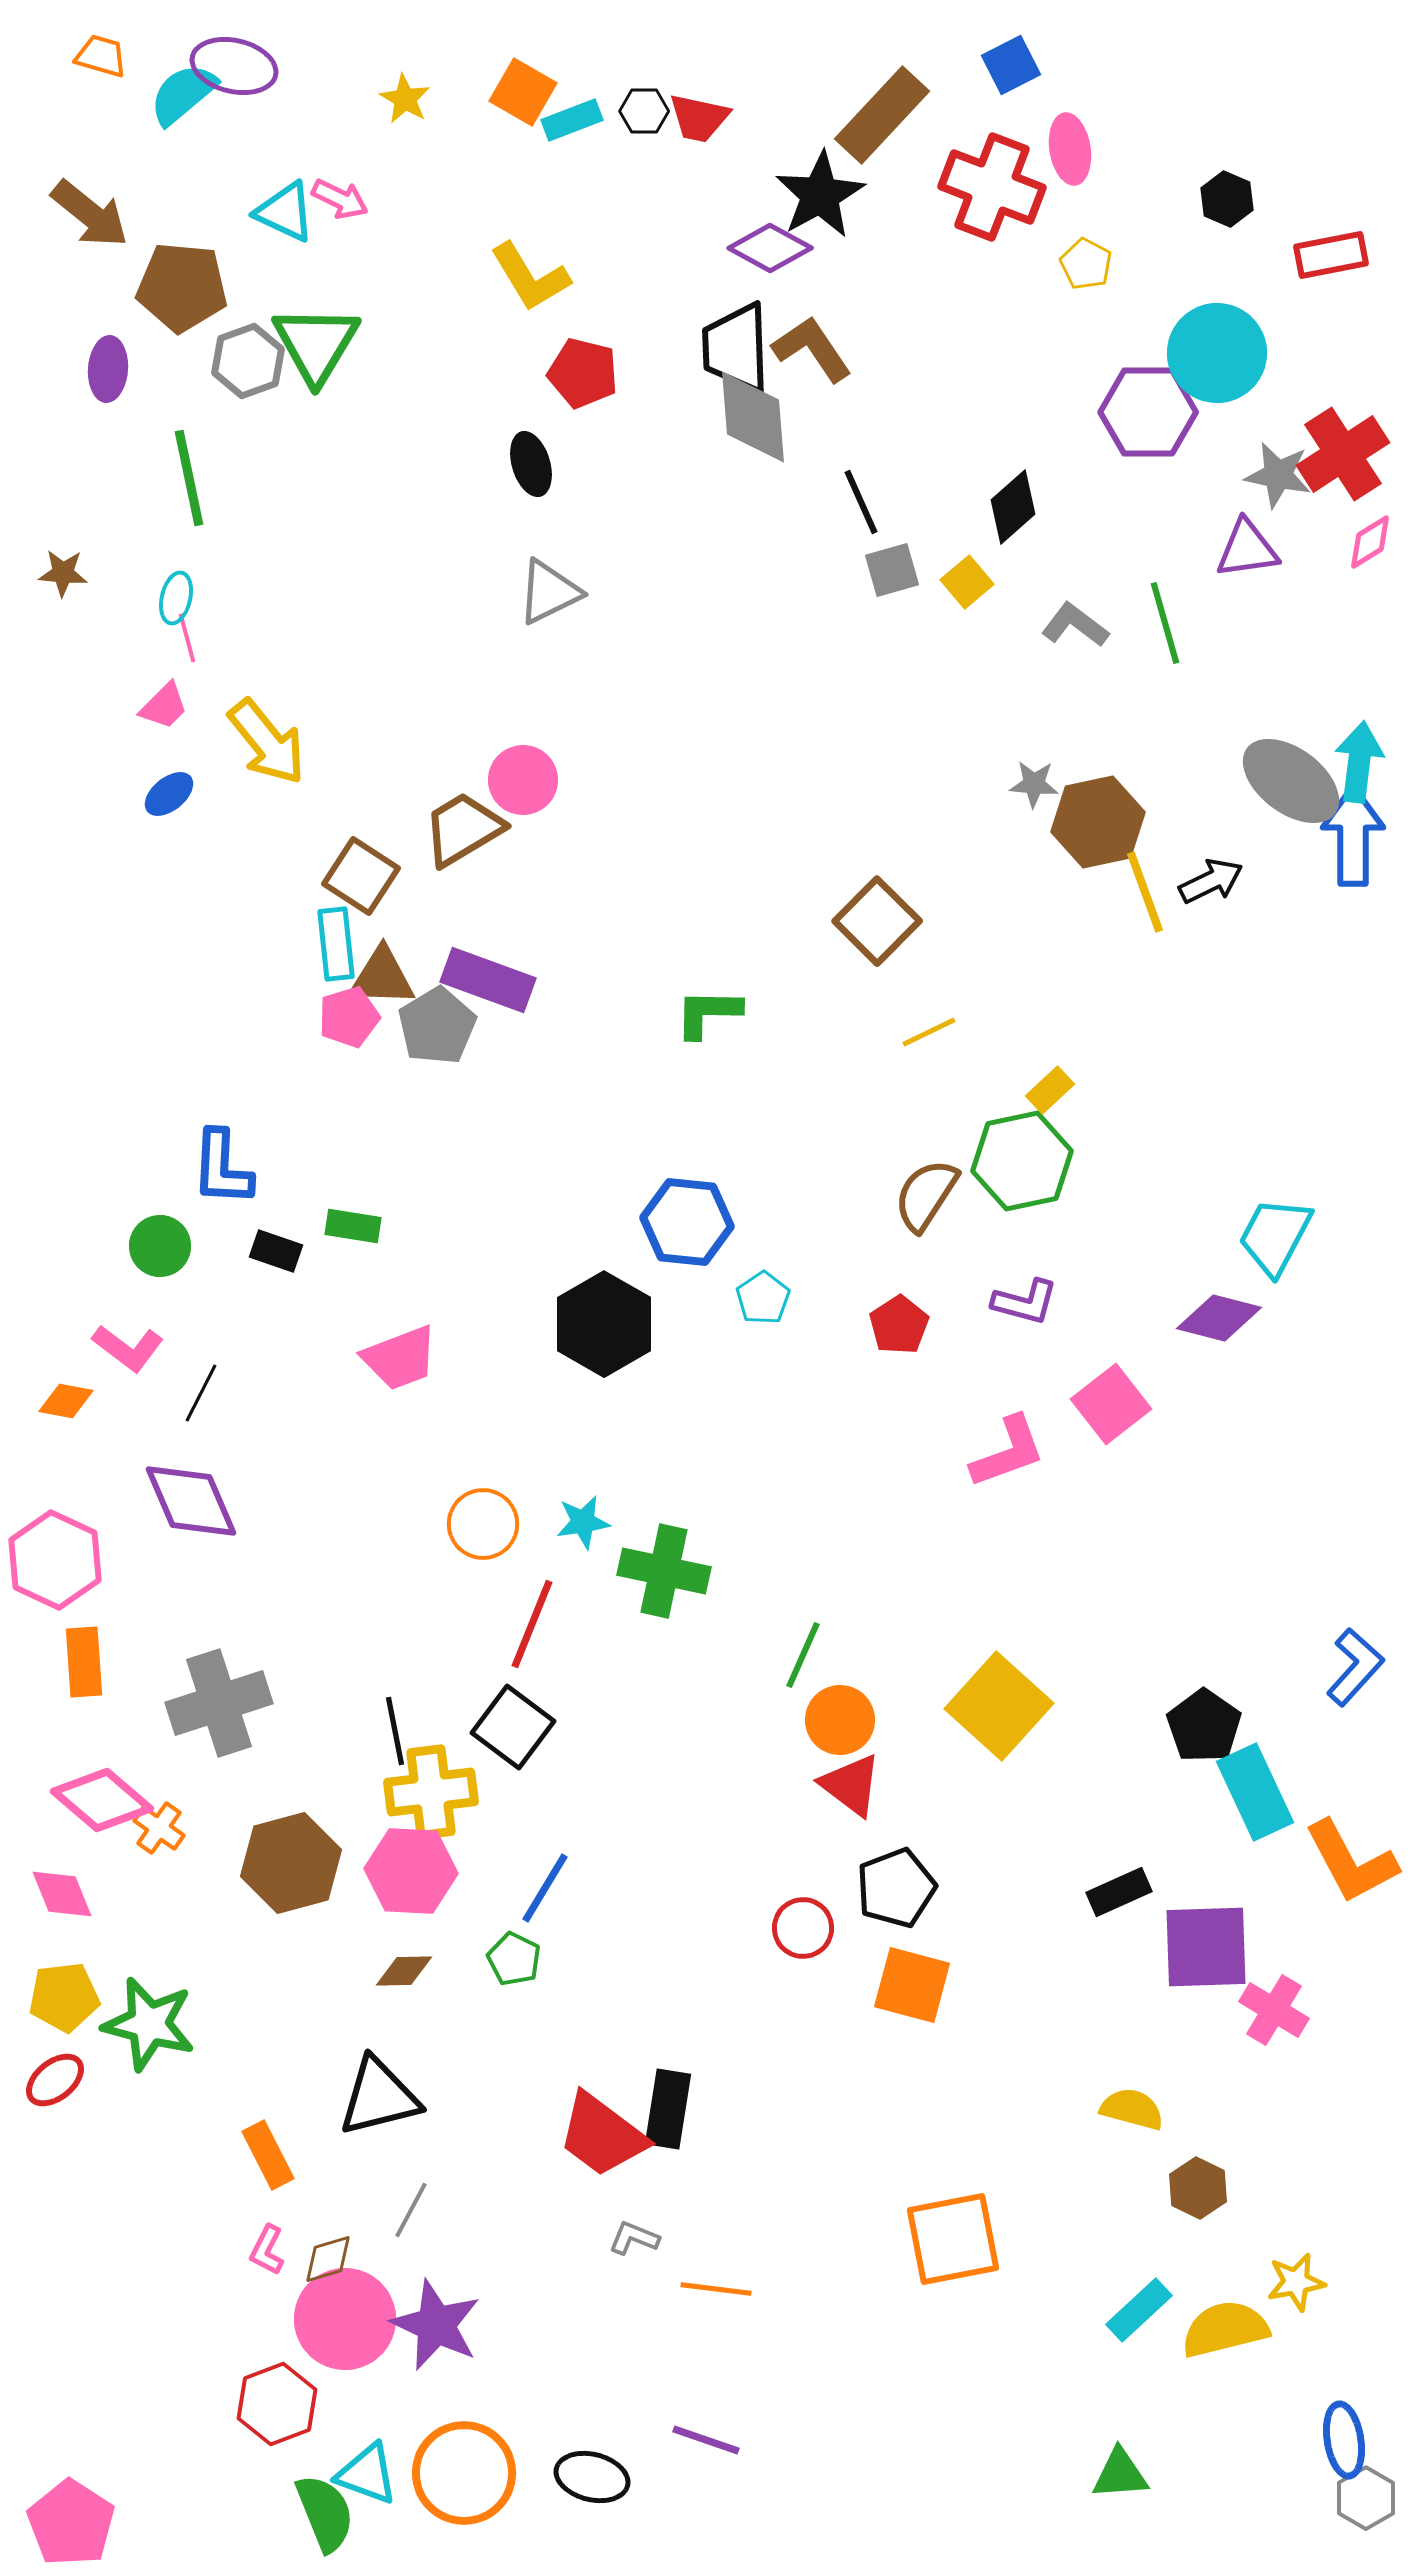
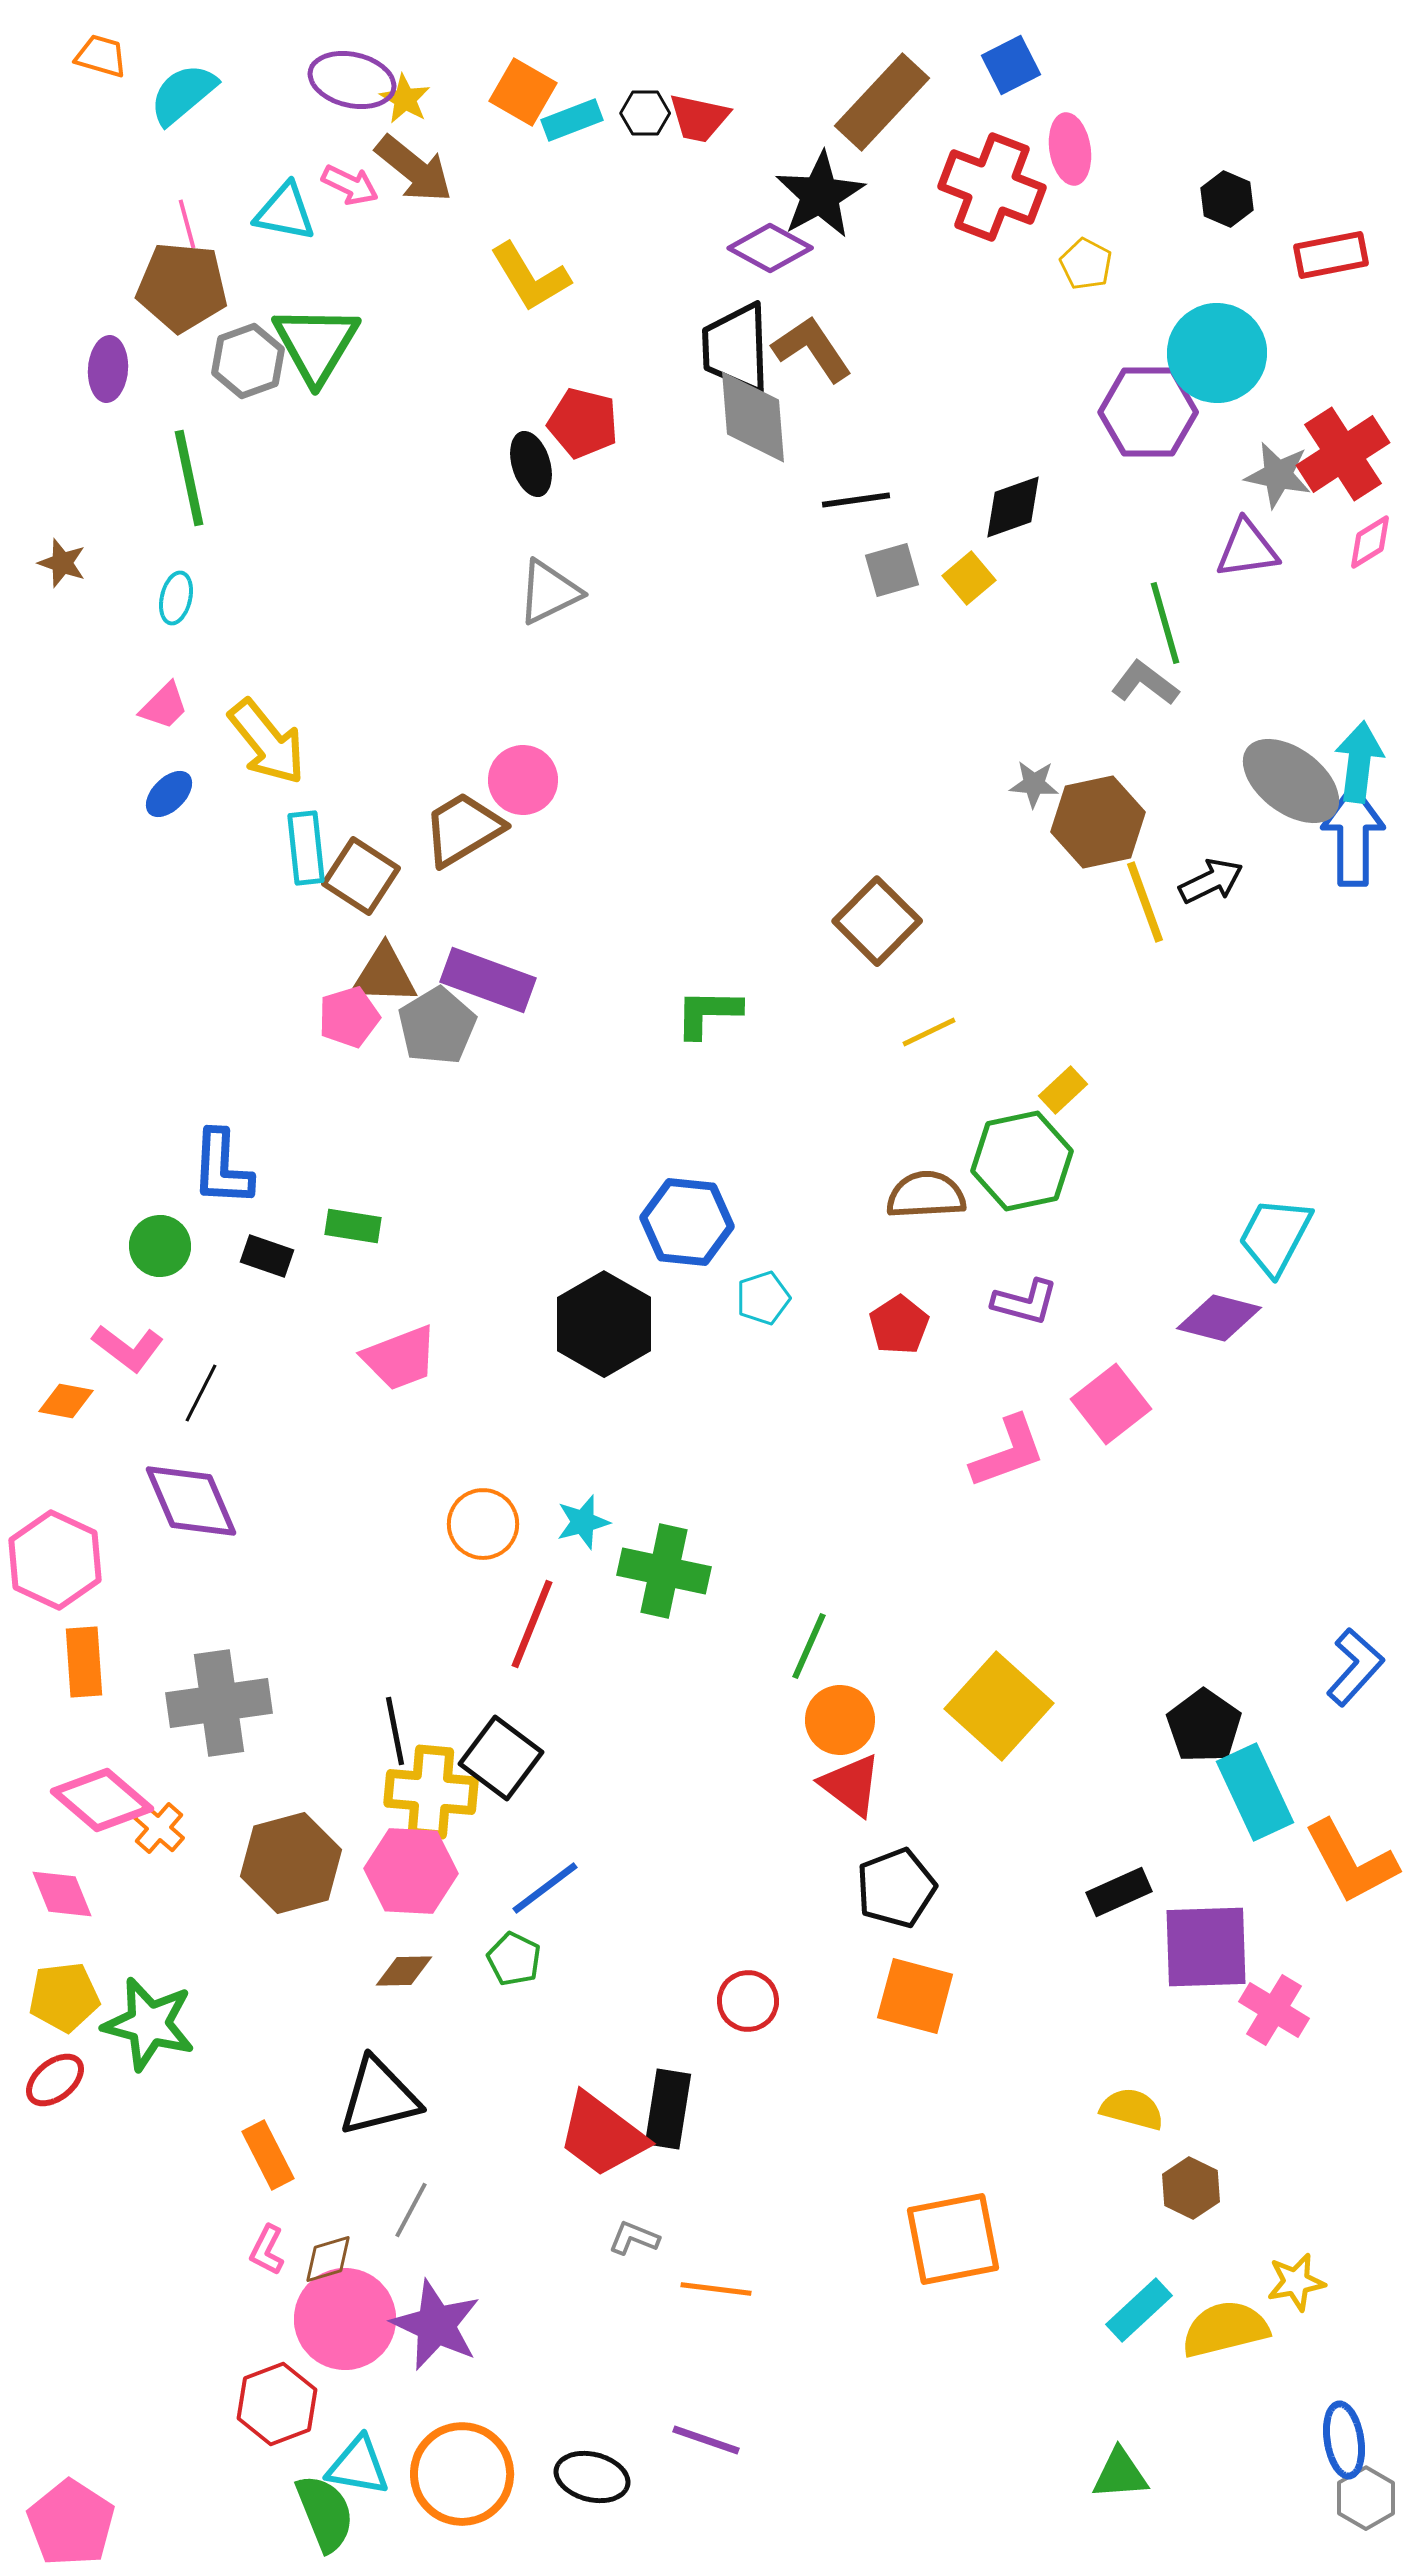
purple ellipse at (234, 66): moved 118 px right, 14 px down
black hexagon at (644, 111): moved 1 px right, 2 px down
brown rectangle at (882, 115): moved 13 px up
pink arrow at (340, 199): moved 10 px right, 14 px up
cyan triangle at (285, 212): rotated 14 degrees counterclockwise
brown arrow at (90, 214): moved 324 px right, 45 px up
red pentagon at (583, 373): moved 50 px down
black line at (861, 502): moved 5 px left, 2 px up; rotated 74 degrees counterclockwise
black diamond at (1013, 507): rotated 22 degrees clockwise
brown star at (63, 573): moved 1 px left, 10 px up; rotated 15 degrees clockwise
yellow square at (967, 582): moved 2 px right, 4 px up
gray L-shape at (1075, 625): moved 70 px right, 58 px down
pink line at (187, 638): moved 414 px up
blue ellipse at (169, 794): rotated 6 degrees counterclockwise
yellow line at (1145, 892): moved 10 px down
cyan rectangle at (336, 944): moved 30 px left, 96 px up
brown triangle at (382, 977): moved 2 px right, 2 px up
yellow rectangle at (1050, 1090): moved 13 px right
brown semicircle at (926, 1195): rotated 54 degrees clockwise
black rectangle at (276, 1251): moved 9 px left, 5 px down
cyan pentagon at (763, 1298): rotated 16 degrees clockwise
cyan star at (583, 1522): rotated 6 degrees counterclockwise
green line at (803, 1655): moved 6 px right, 9 px up
gray cross at (219, 1703): rotated 10 degrees clockwise
black square at (513, 1727): moved 12 px left, 31 px down
yellow cross at (431, 1792): rotated 12 degrees clockwise
orange cross at (159, 1828): rotated 6 degrees clockwise
blue line at (545, 1888): rotated 22 degrees clockwise
red circle at (803, 1928): moved 55 px left, 73 px down
orange square at (912, 1985): moved 3 px right, 11 px down
brown hexagon at (1198, 2188): moved 7 px left
orange circle at (464, 2473): moved 2 px left, 1 px down
cyan triangle at (367, 2474): moved 9 px left, 8 px up; rotated 10 degrees counterclockwise
